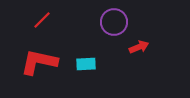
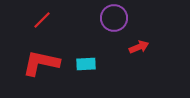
purple circle: moved 4 px up
red L-shape: moved 2 px right, 1 px down
